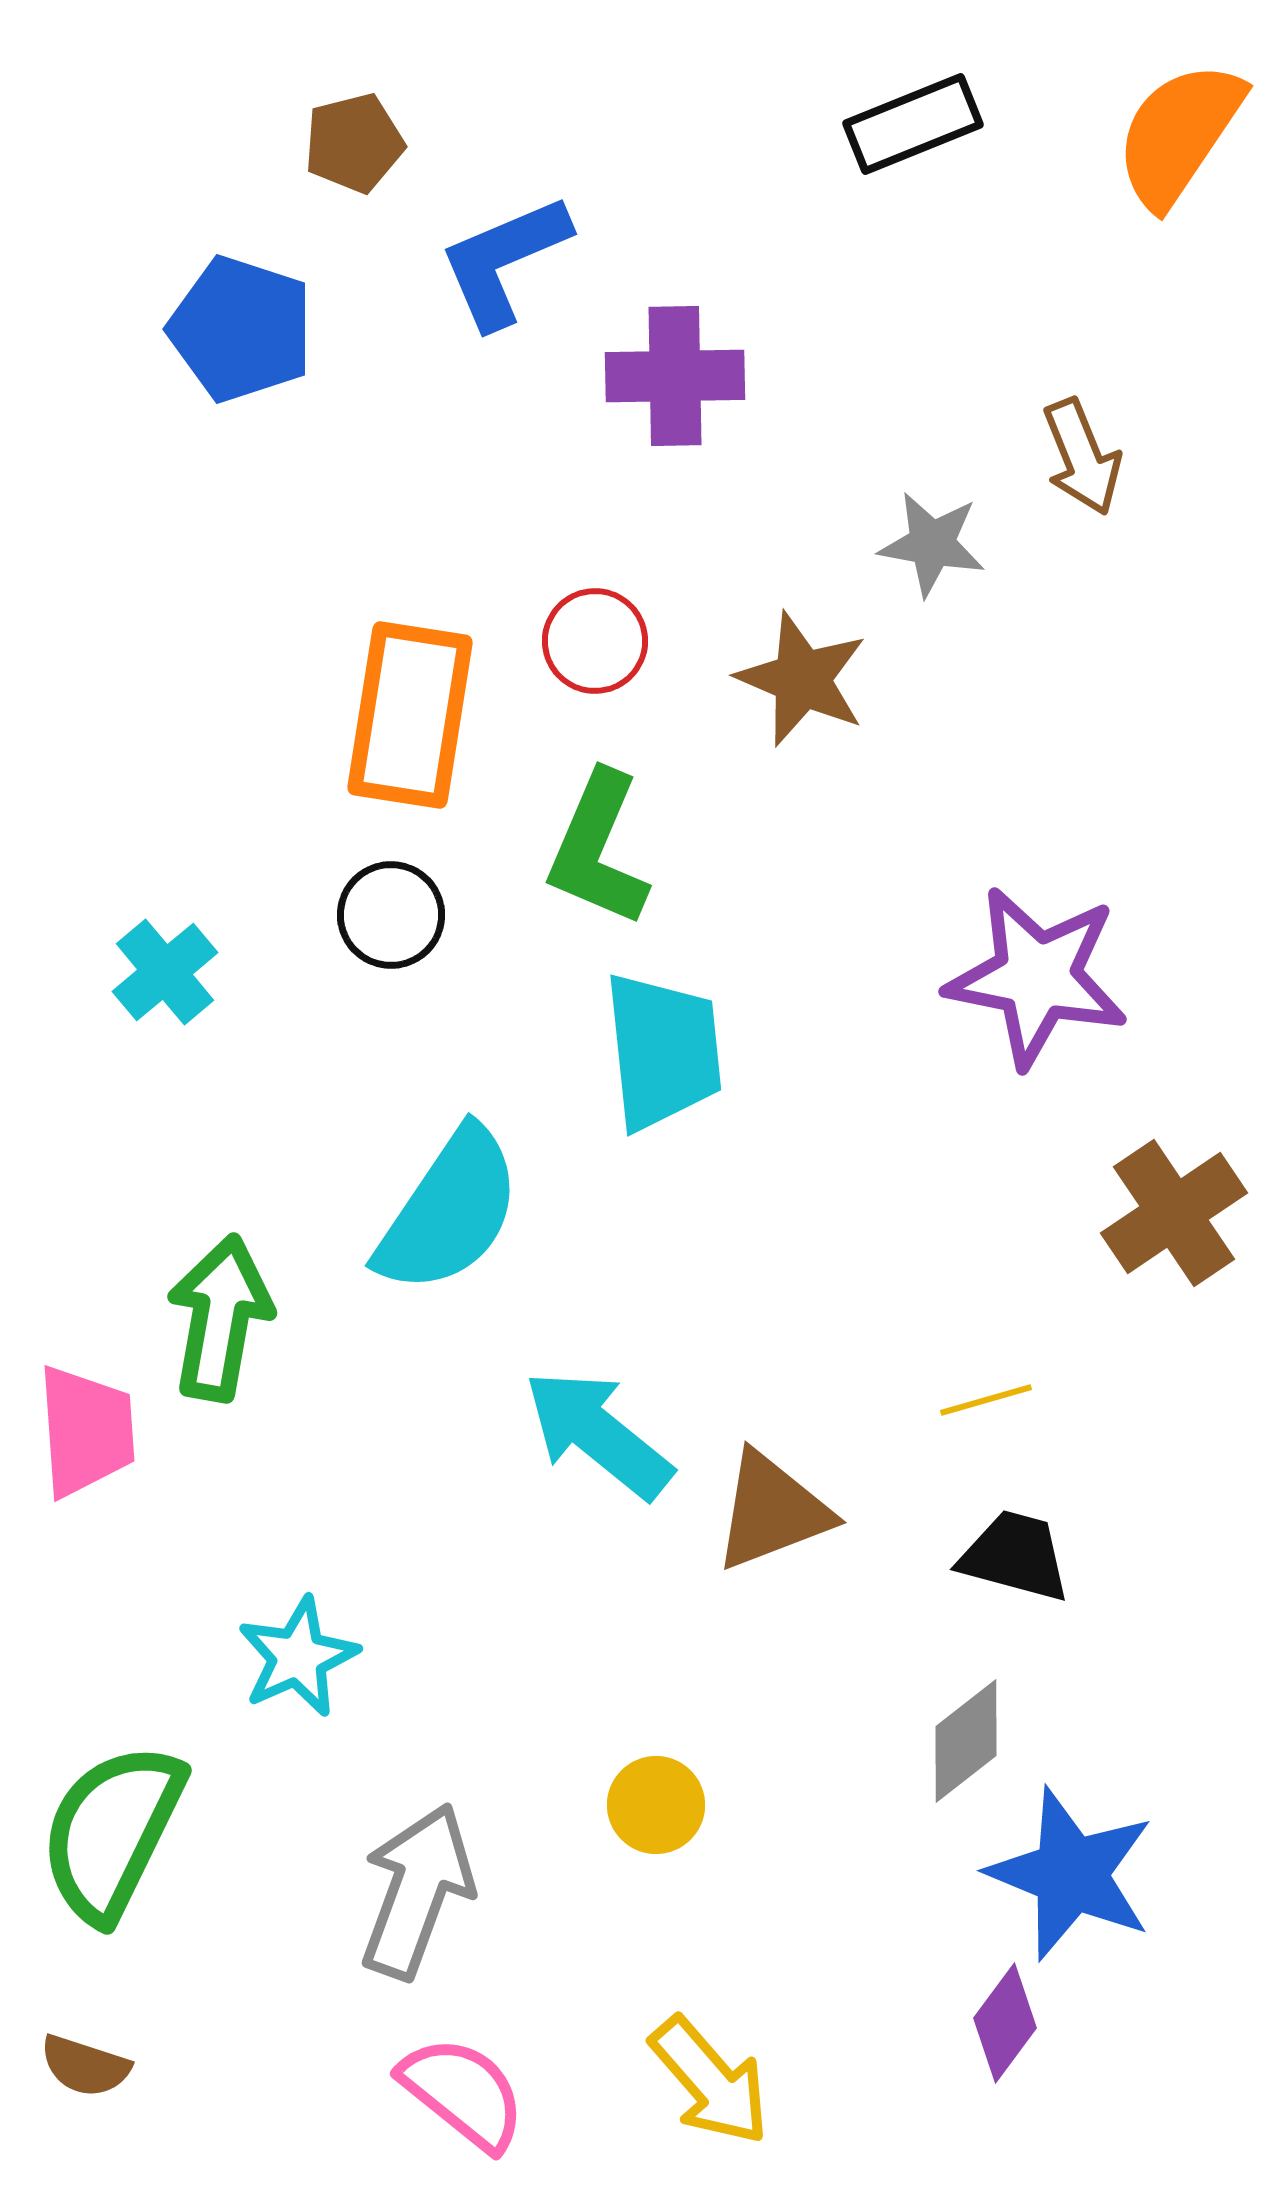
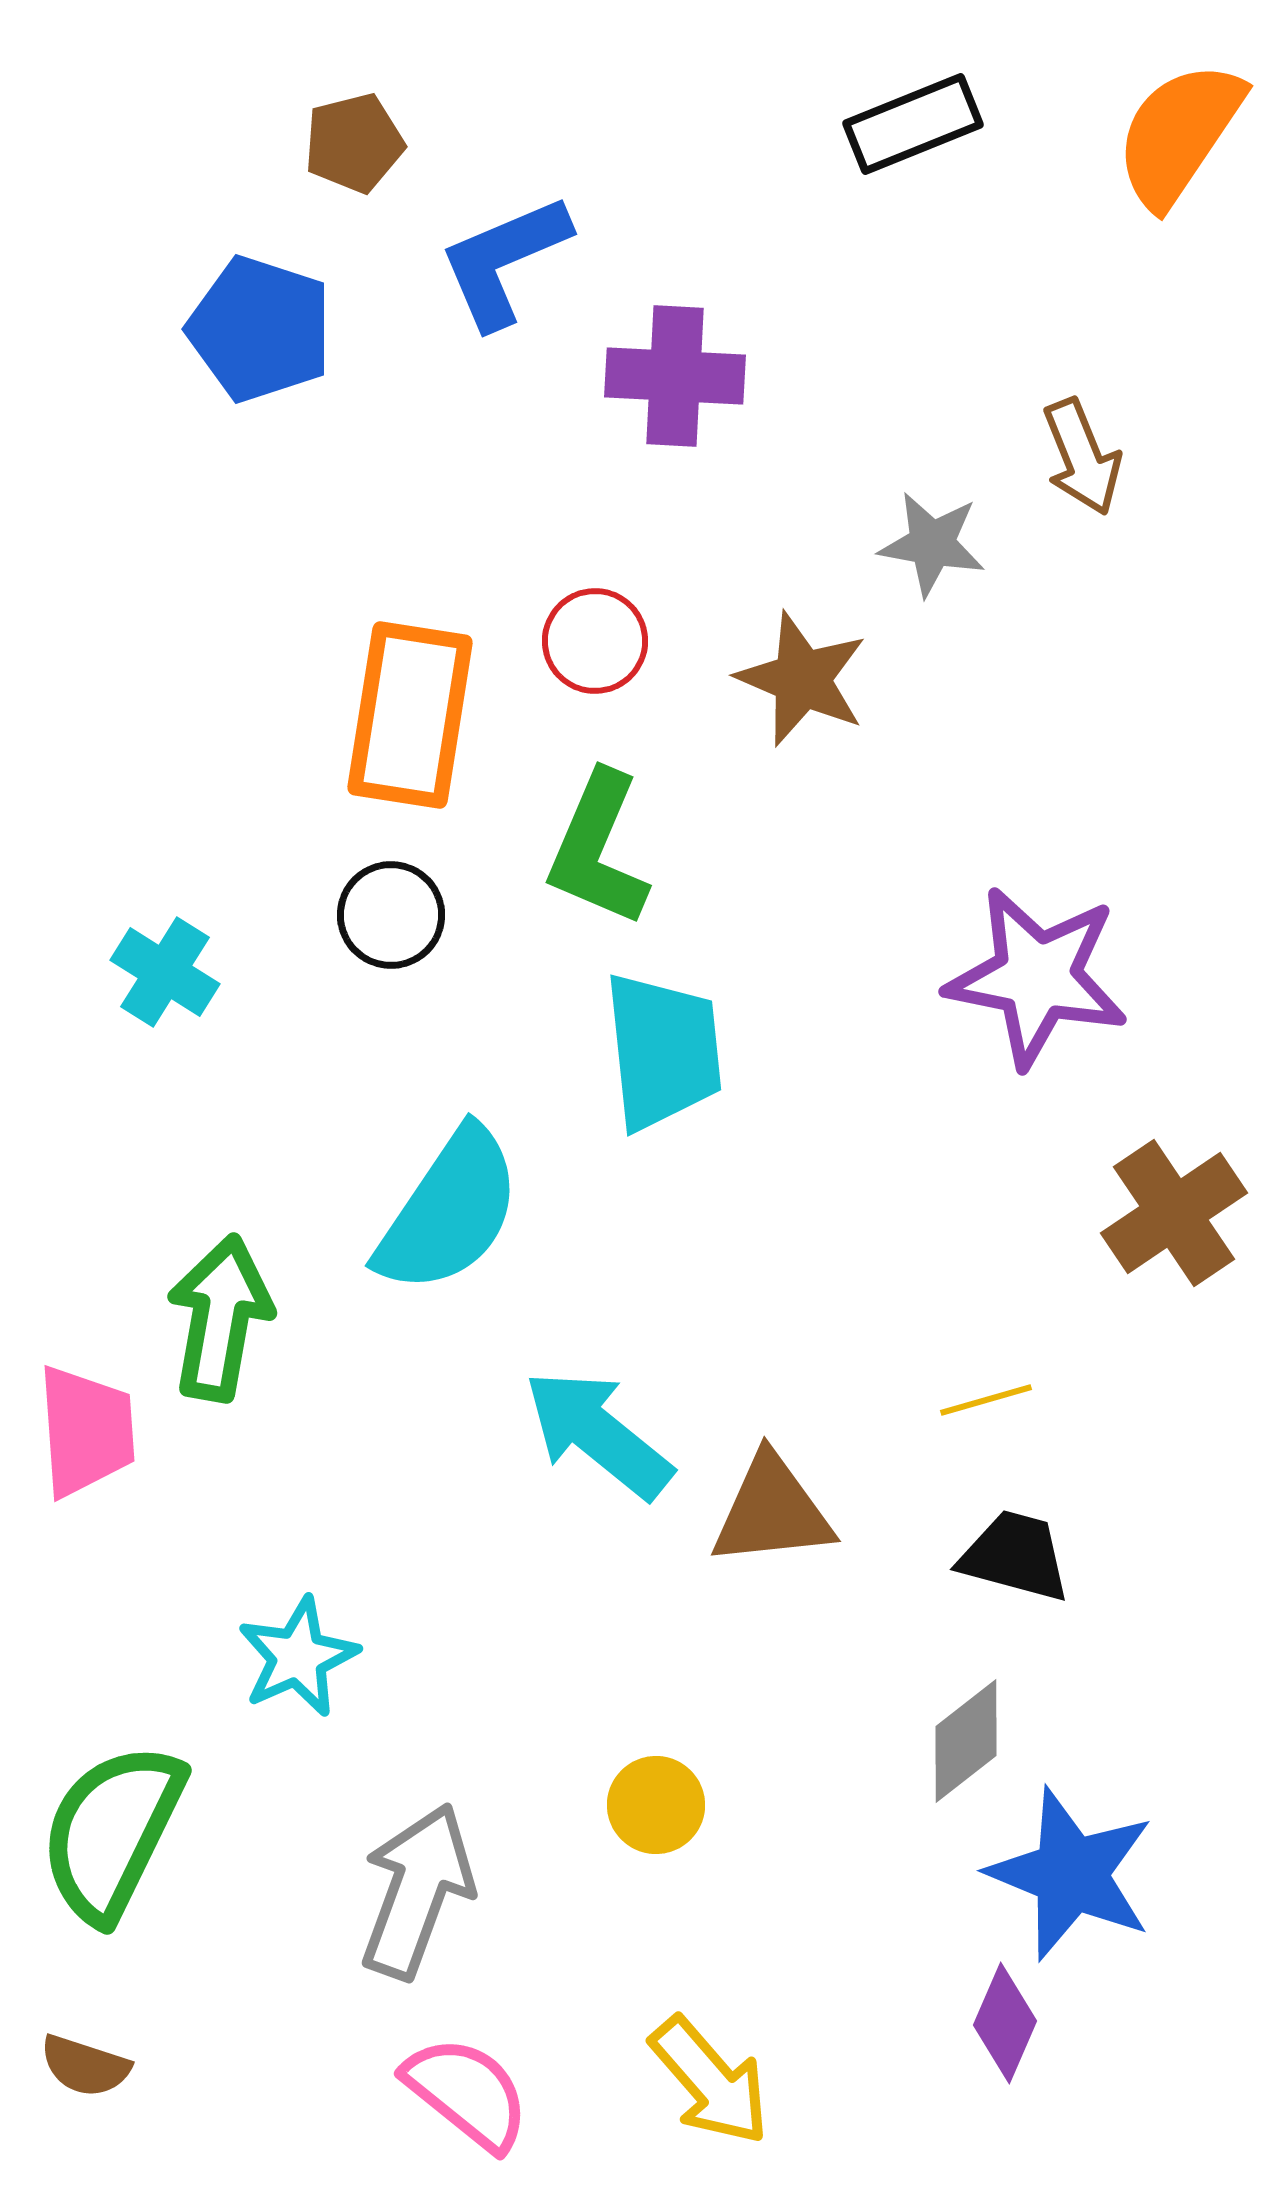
blue pentagon: moved 19 px right
purple cross: rotated 4 degrees clockwise
cyan cross: rotated 18 degrees counterclockwise
brown triangle: rotated 15 degrees clockwise
purple diamond: rotated 13 degrees counterclockwise
pink semicircle: moved 4 px right
